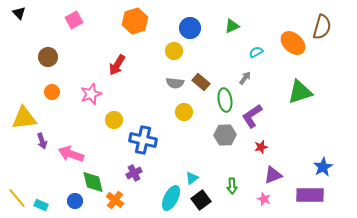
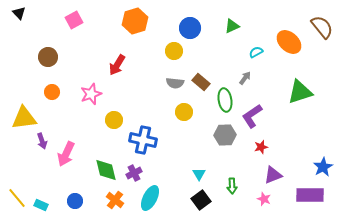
brown semicircle at (322, 27): rotated 55 degrees counterclockwise
orange ellipse at (293, 43): moved 4 px left, 1 px up
pink arrow at (71, 154): moved 5 px left; rotated 85 degrees counterclockwise
cyan triangle at (192, 178): moved 7 px right, 4 px up; rotated 24 degrees counterclockwise
green diamond at (93, 182): moved 13 px right, 12 px up
cyan ellipse at (171, 198): moved 21 px left
